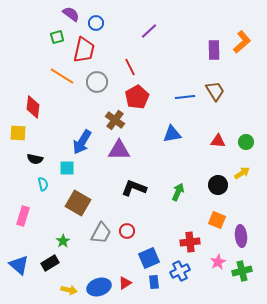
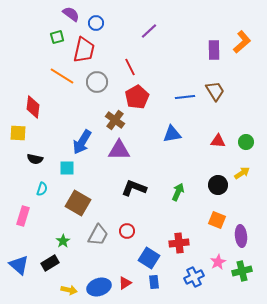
cyan semicircle at (43, 184): moved 1 px left, 5 px down; rotated 32 degrees clockwise
gray trapezoid at (101, 233): moved 3 px left, 2 px down
red cross at (190, 242): moved 11 px left, 1 px down
blue square at (149, 258): rotated 35 degrees counterclockwise
blue cross at (180, 271): moved 14 px right, 6 px down
